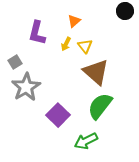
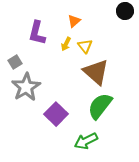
purple square: moved 2 px left, 1 px up
